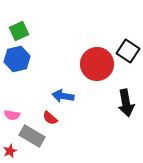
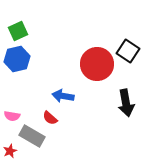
green square: moved 1 px left
pink semicircle: moved 1 px down
